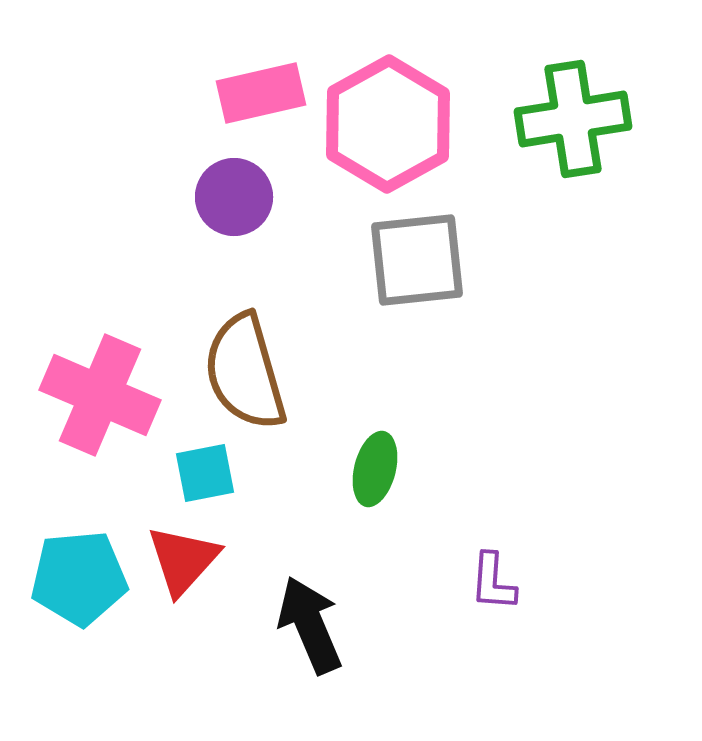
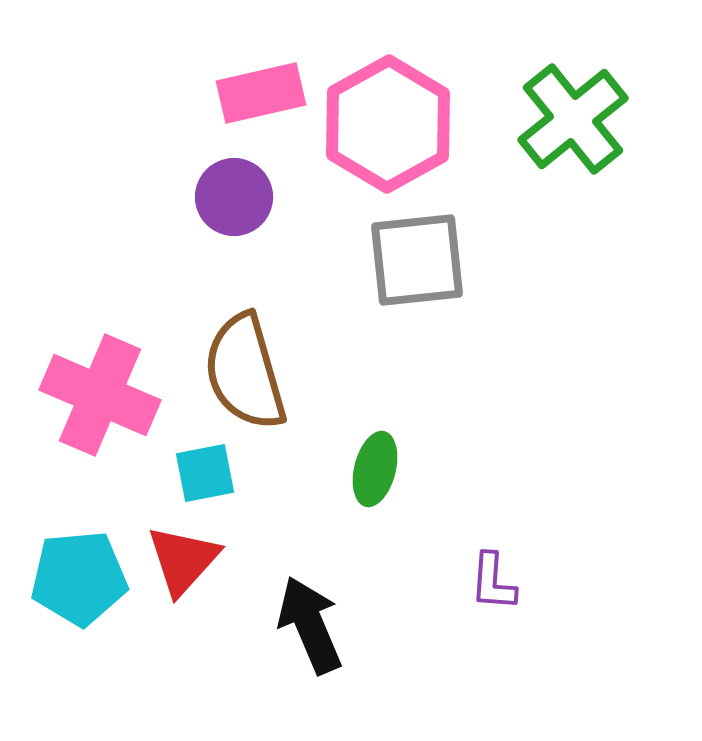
green cross: rotated 30 degrees counterclockwise
